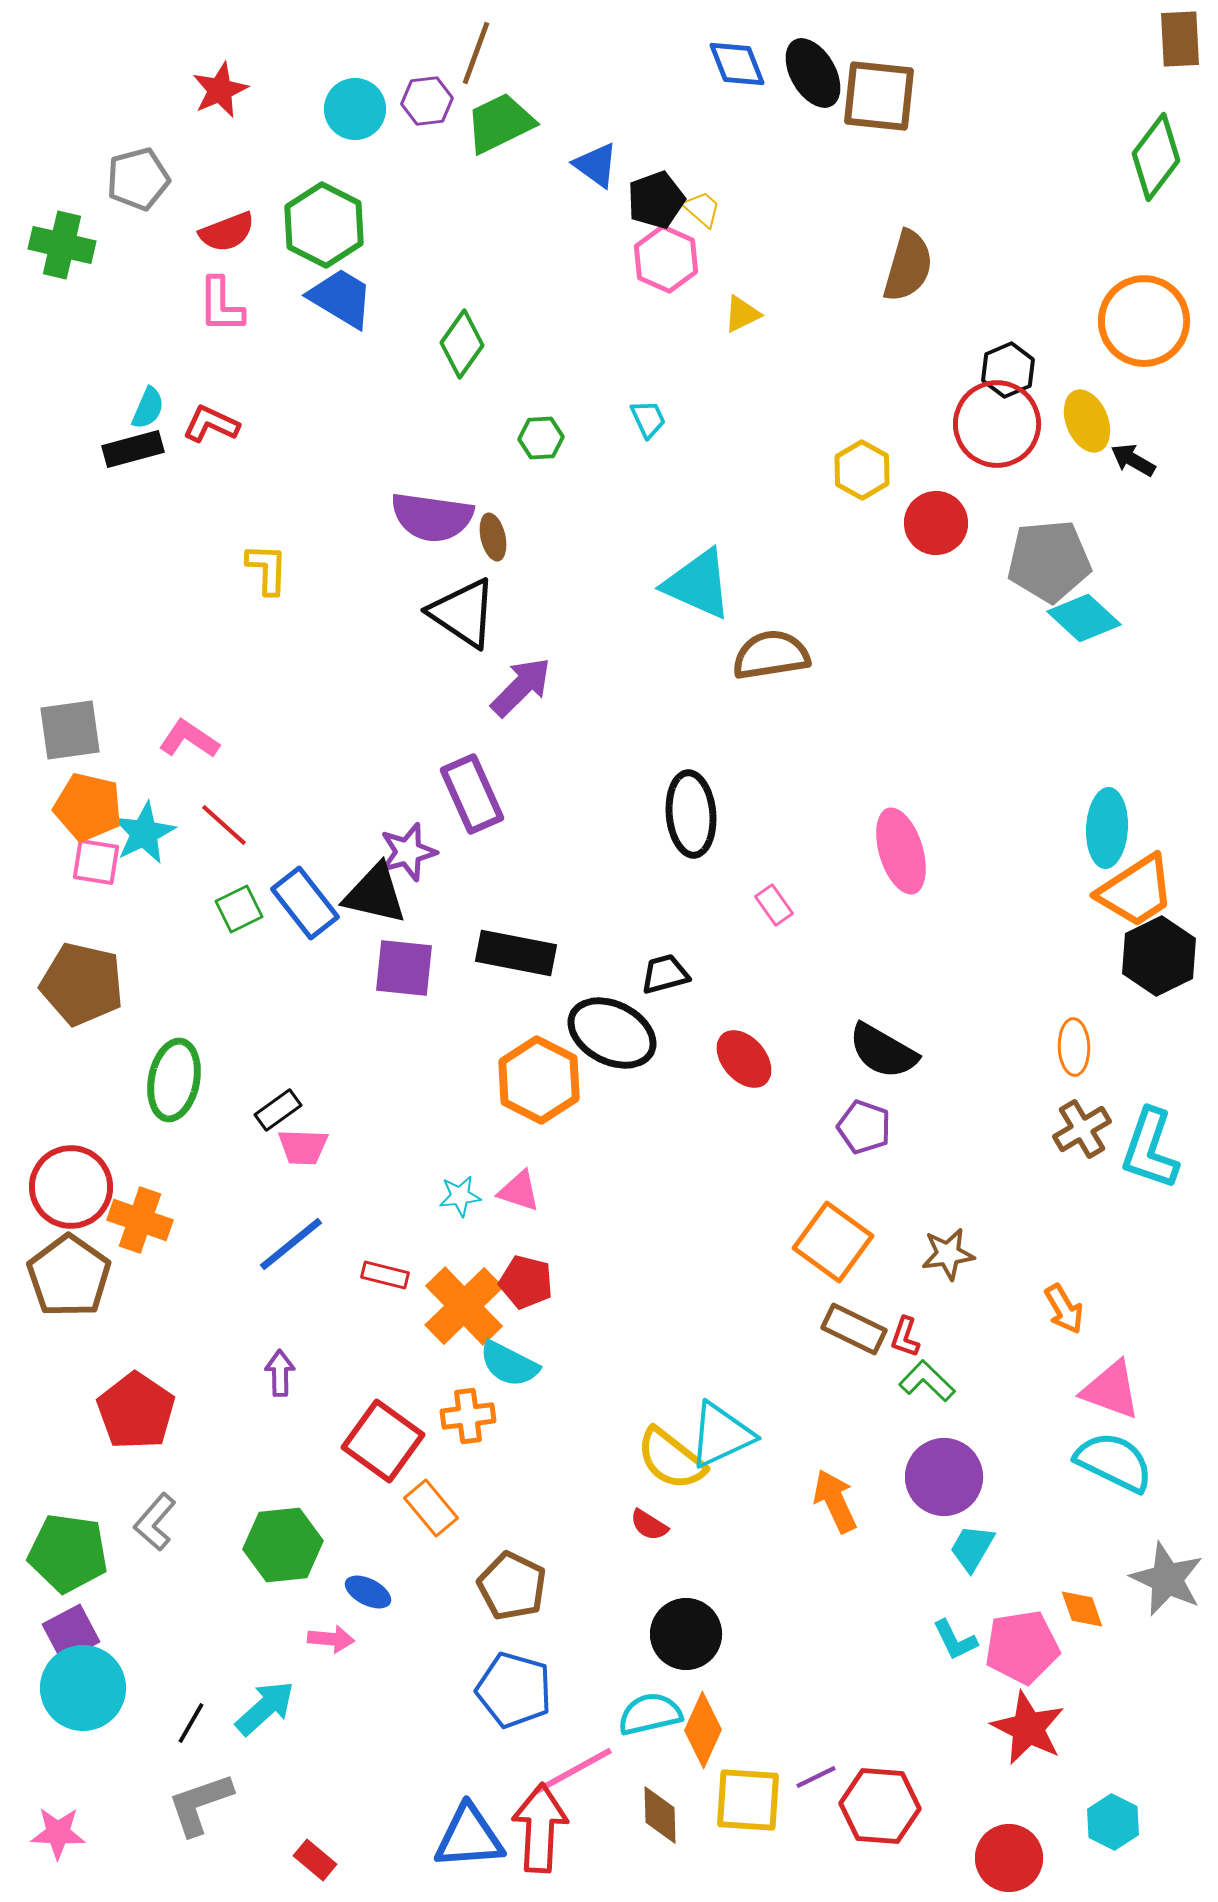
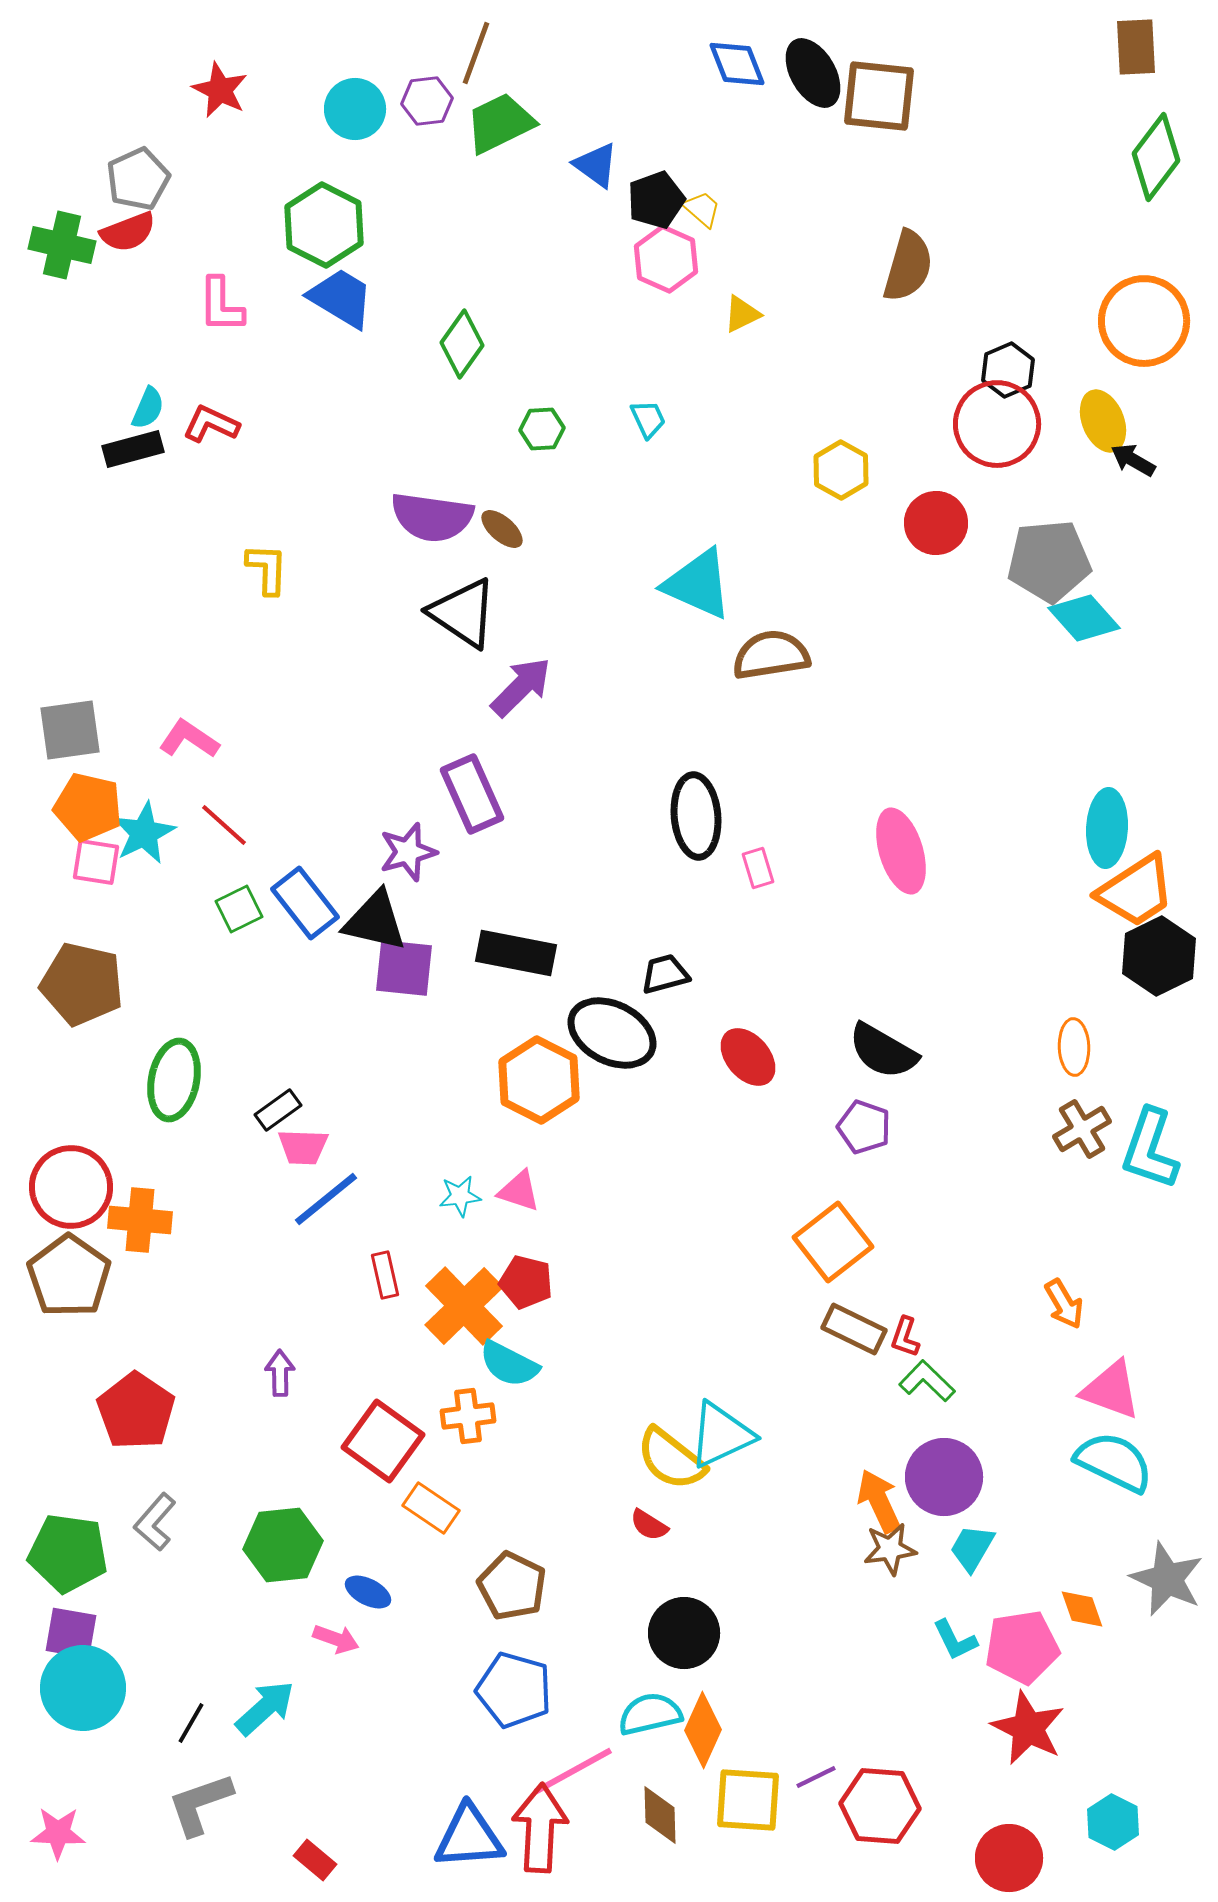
brown rectangle at (1180, 39): moved 44 px left, 8 px down
red star at (220, 90): rotated 22 degrees counterclockwise
gray pentagon at (138, 179): rotated 10 degrees counterclockwise
red semicircle at (227, 232): moved 99 px left
yellow ellipse at (1087, 421): moved 16 px right
green hexagon at (541, 438): moved 1 px right, 9 px up
yellow hexagon at (862, 470): moved 21 px left
brown ellipse at (493, 537): moved 9 px right, 8 px up; rotated 36 degrees counterclockwise
cyan diamond at (1084, 618): rotated 6 degrees clockwise
black ellipse at (691, 814): moved 5 px right, 2 px down
black triangle at (375, 894): moved 27 px down
pink rectangle at (774, 905): moved 16 px left, 37 px up; rotated 18 degrees clockwise
red ellipse at (744, 1059): moved 4 px right, 2 px up
orange cross at (140, 1220): rotated 14 degrees counterclockwise
orange square at (833, 1242): rotated 16 degrees clockwise
blue line at (291, 1244): moved 35 px right, 45 px up
brown star at (948, 1254): moved 58 px left, 295 px down
red rectangle at (385, 1275): rotated 63 degrees clockwise
orange arrow at (1064, 1309): moved 5 px up
orange arrow at (835, 1501): moved 44 px right
orange rectangle at (431, 1508): rotated 16 degrees counterclockwise
purple square at (71, 1633): rotated 38 degrees clockwise
black circle at (686, 1634): moved 2 px left, 1 px up
pink arrow at (331, 1639): moved 5 px right; rotated 15 degrees clockwise
